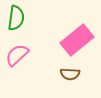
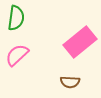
pink rectangle: moved 3 px right, 2 px down
brown semicircle: moved 8 px down
